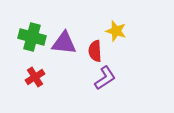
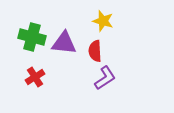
yellow star: moved 13 px left, 10 px up
